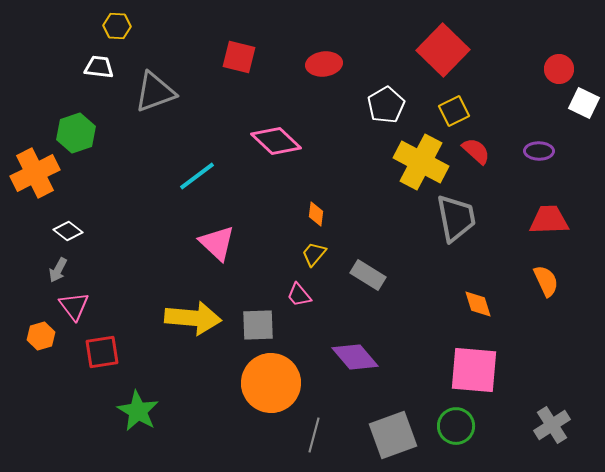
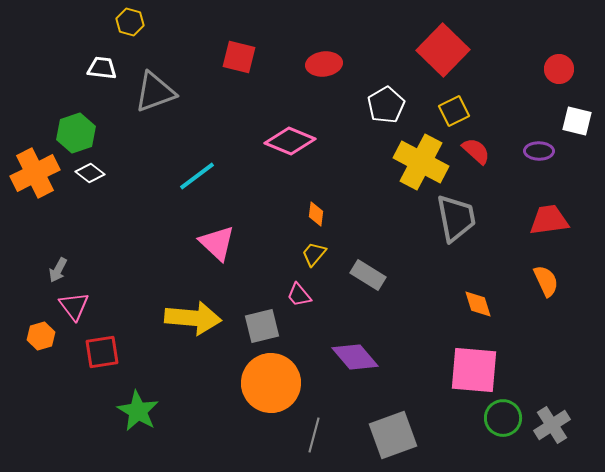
yellow hexagon at (117, 26): moved 13 px right, 4 px up; rotated 12 degrees clockwise
white trapezoid at (99, 67): moved 3 px right, 1 px down
white square at (584, 103): moved 7 px left, 18 px down; rotated 12 degrees counterclockwise
pink diamond at (276, 141): moved 14 px right; rotated 21 degrees counterclockwise
red trapezoid at (549, 220): rotated 6 degrees counterclockwise
white diamond at (68, 231): moved 22 px right, 58 px up
gray square at (258, 325): moved 4 px right, 1 px down; rotated 12 degrees counterclockwise
green circle at (456, 426): moved 47 px right, 8 px up
